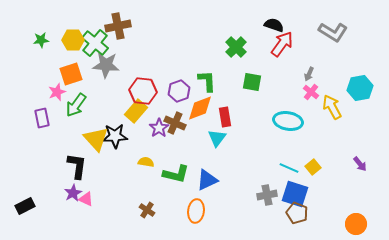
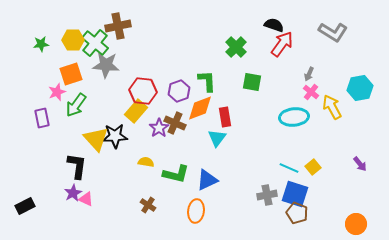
green star at (41, 40): moved 4 px down
cyan ellipse at (288, 121): moved 6 px right, 4 px up; rotated 16 degrees counterclockwise
brown cross at (147, 210): moved 1 px right, 5 px up
